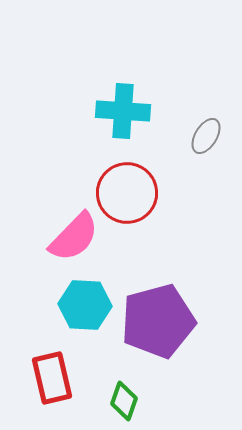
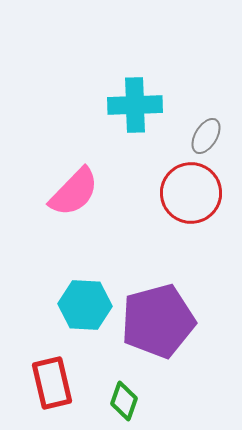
cyan cross: moved 12 px right, 6 px up; rotated 6 degrees counterclockwise
red circle: moved 64 px right
pink semicircle: moved 45 px up
red rectangle: moved 5 px down
